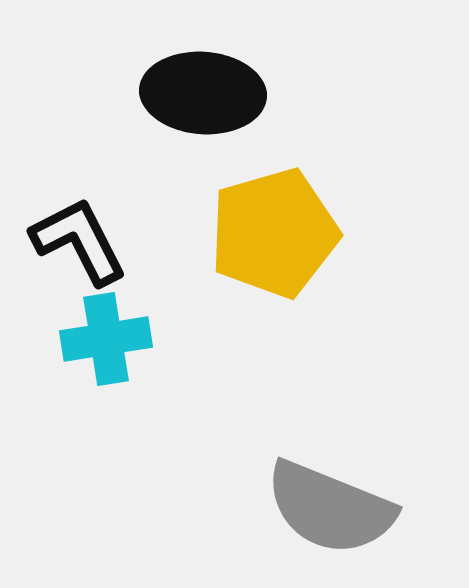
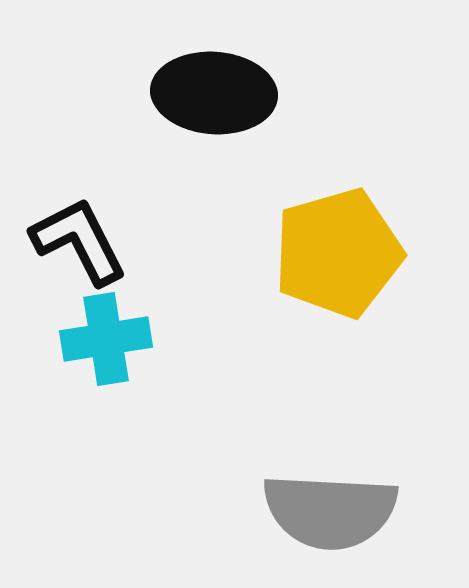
black ellipse: moved 11 px right
yellow pentagon: moved 64 px right, 20 px down
gray semicircle: moved 3 px down; rotated 19 degrees counterclockwise
